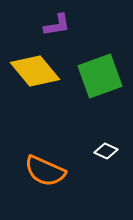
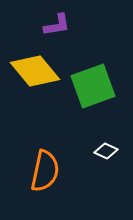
green square: moved 7 px left, 10 px down
orange semicircle: rotated 102 degrees counterclockwise
